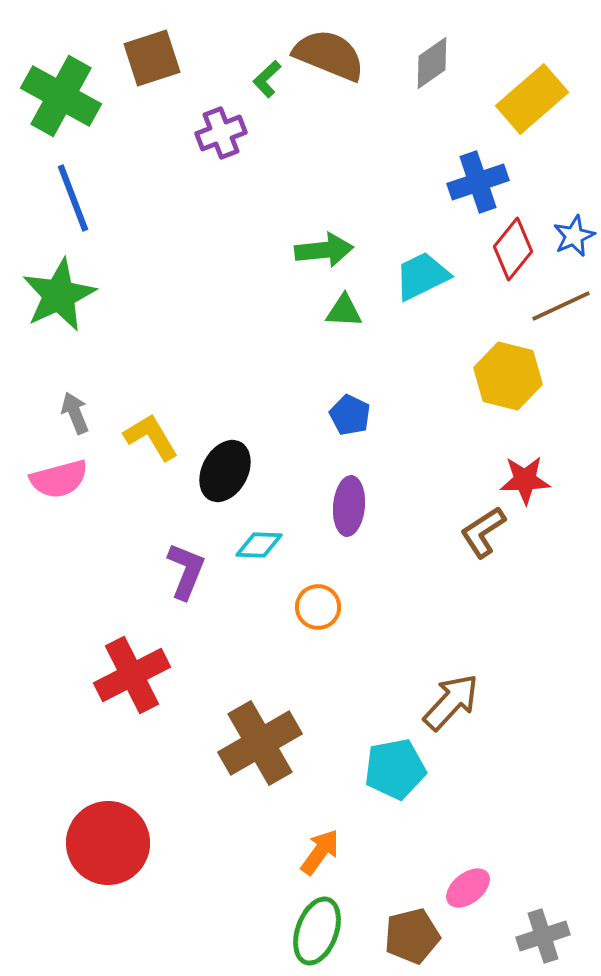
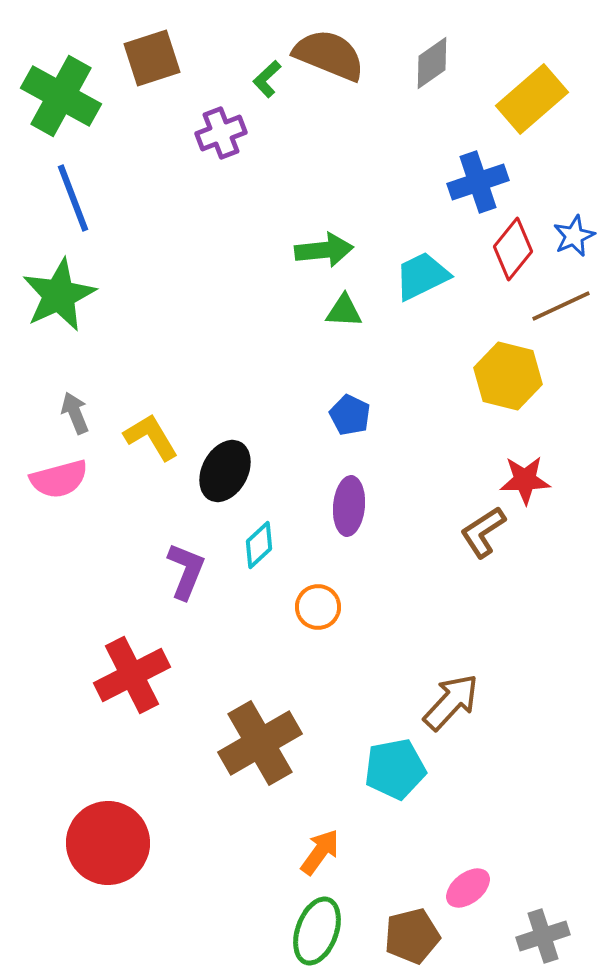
cyan diamond: rotated 45 degrees counterclockwise
